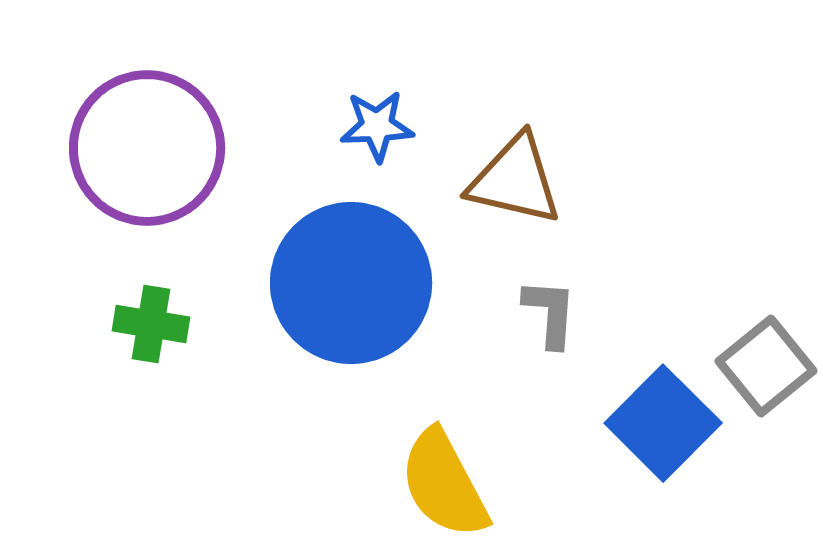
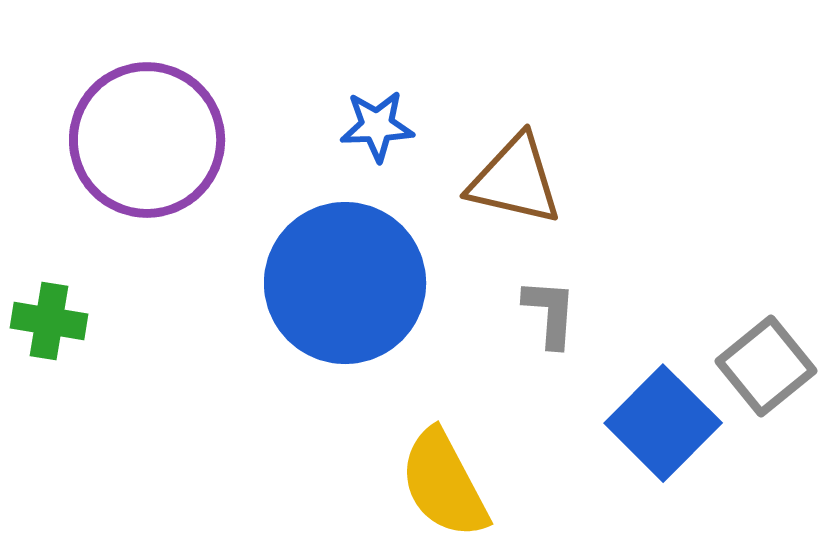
purple circle: moved 8 px up
blue circle: moved 6 px left
green cross: moved 102 px left, 3 px up
